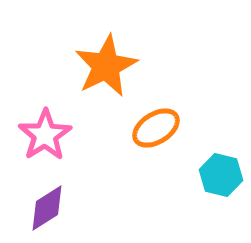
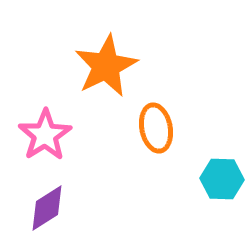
orange ellipse: rotated 69 degrees counterclockwise
cyan hexagon: moved 1 px right, 4 px down; rotated 12 degrees counterclockwise
